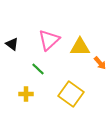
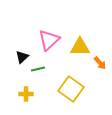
black triangle: moved 10 px right, 13 px down; rotated 40 degrees clockwise
green line: rotated 56 degrees counterclockwise
yellow square: moved 5 px up
